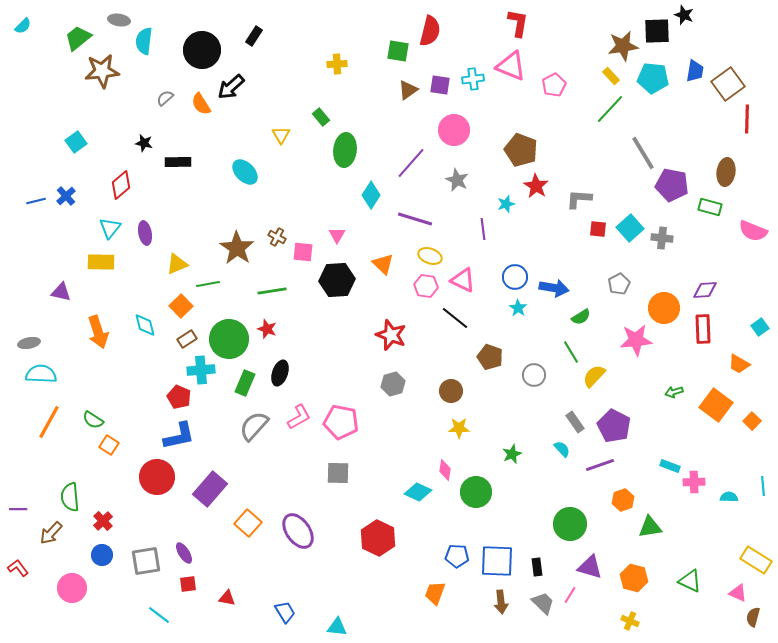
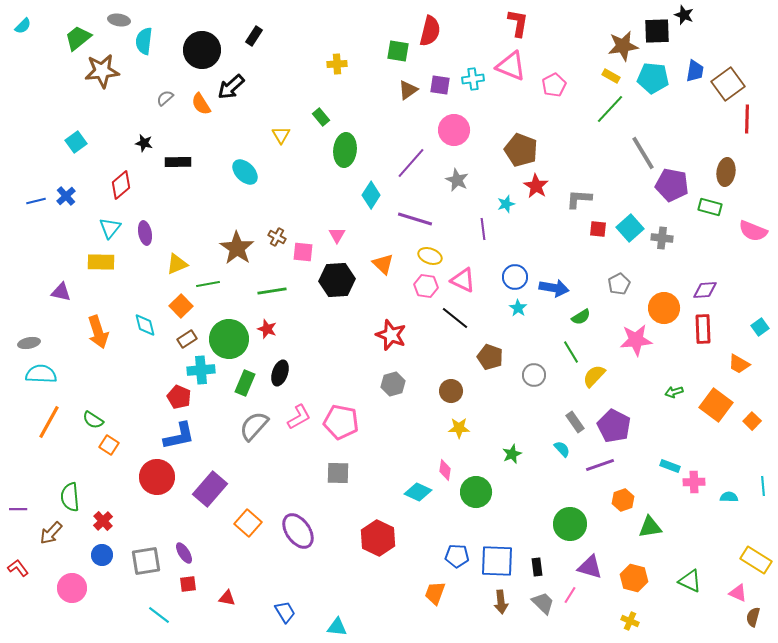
yellow rectangle at (611, 76): rotated 18 degrees counterclockwise
